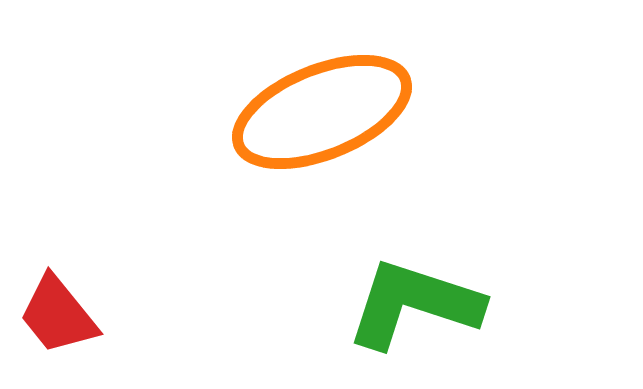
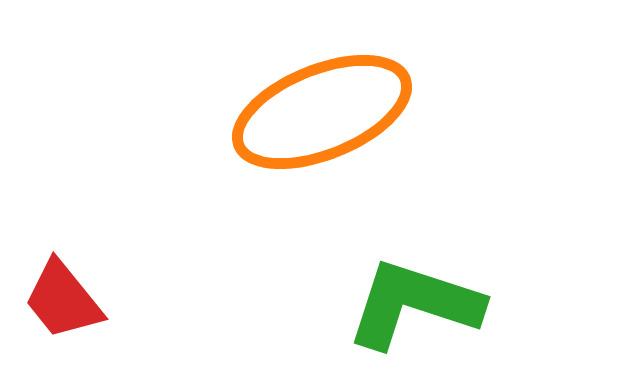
red trapezoid: moved 5 px right, 15 px up
